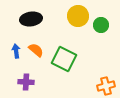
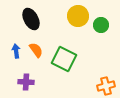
black ellipse: rotated 70 degrees clockwise
orange semicircle: rotated 14 degrees clockwise
